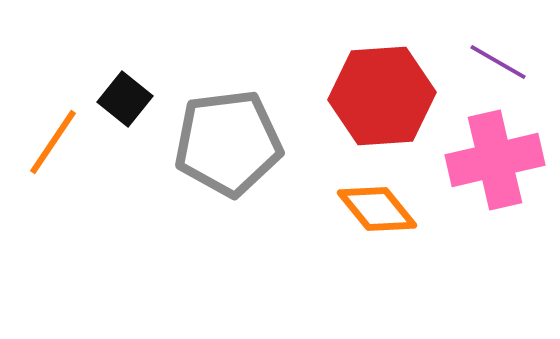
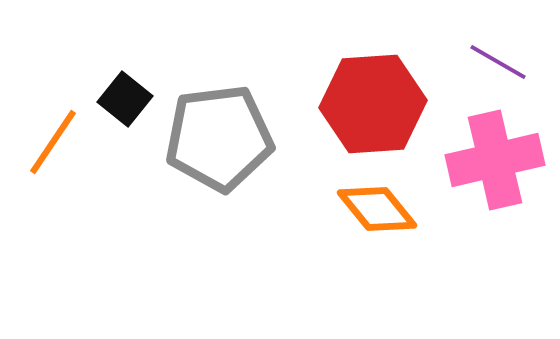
red hexagon: moved 9 px left, 8 px down
gray pentagon: moved 9 px left, 5 px up
